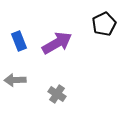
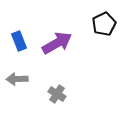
gray arrow: moved 2 px right, 1 px up
